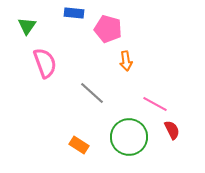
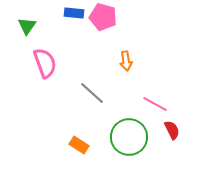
pink pentagon: moved 5 px left, 12 px up
